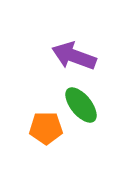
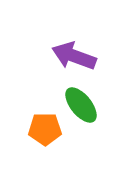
orange pentagon: moved 1 px left, 1 px down
